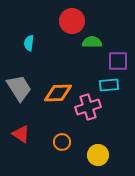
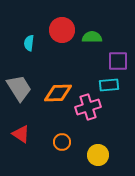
red circle: moved 10 px left, 9 px down
green semicircle: moved 5 px up
